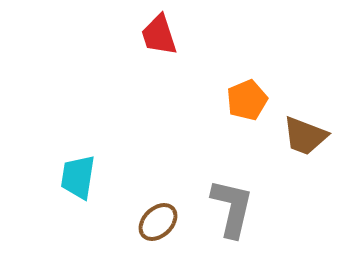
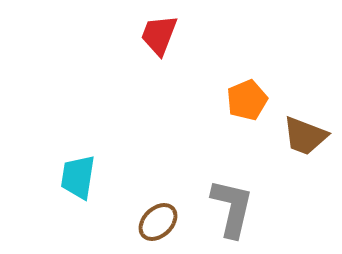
red trapezoid: rotated 39 degrees clockwise
